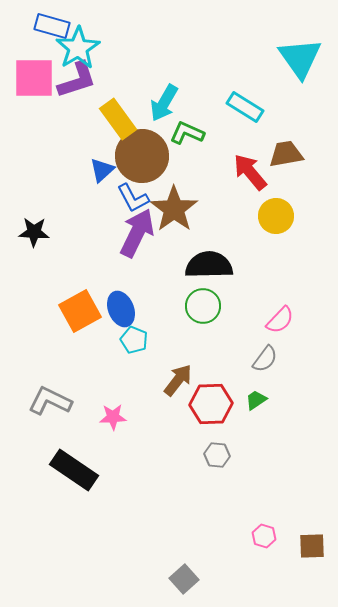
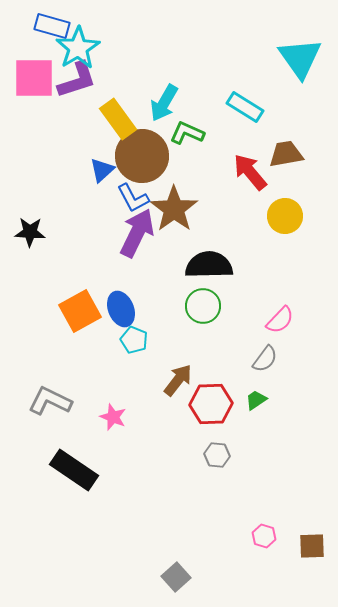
yellow circle: moved 9 px right
black star: moved 4 px left
pink star: rotated 24 degrees clockwise
gray square: moved 8 px left, 2 px up
